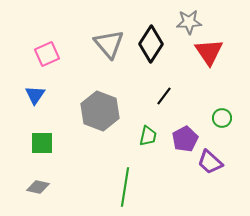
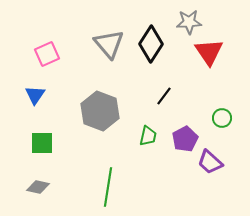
green line: moved 17 px left
